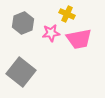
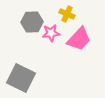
gray hexagon: moved 9 px right, 1 px up; rotated 20 degrees clockwise
pink trapezoid: rotated 36 degrees counterclockwise
gray square: moved 6 px down; rotated 12 degrees counterclockwise
